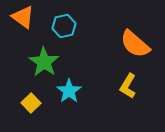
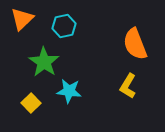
orange triangle: moved 1 px left, 2 px down; rotated 40 degrees clockwise
orange semicircle: rotated 28 degrees clockwise
cyan star: rotated 30 degrees counterclockwise
